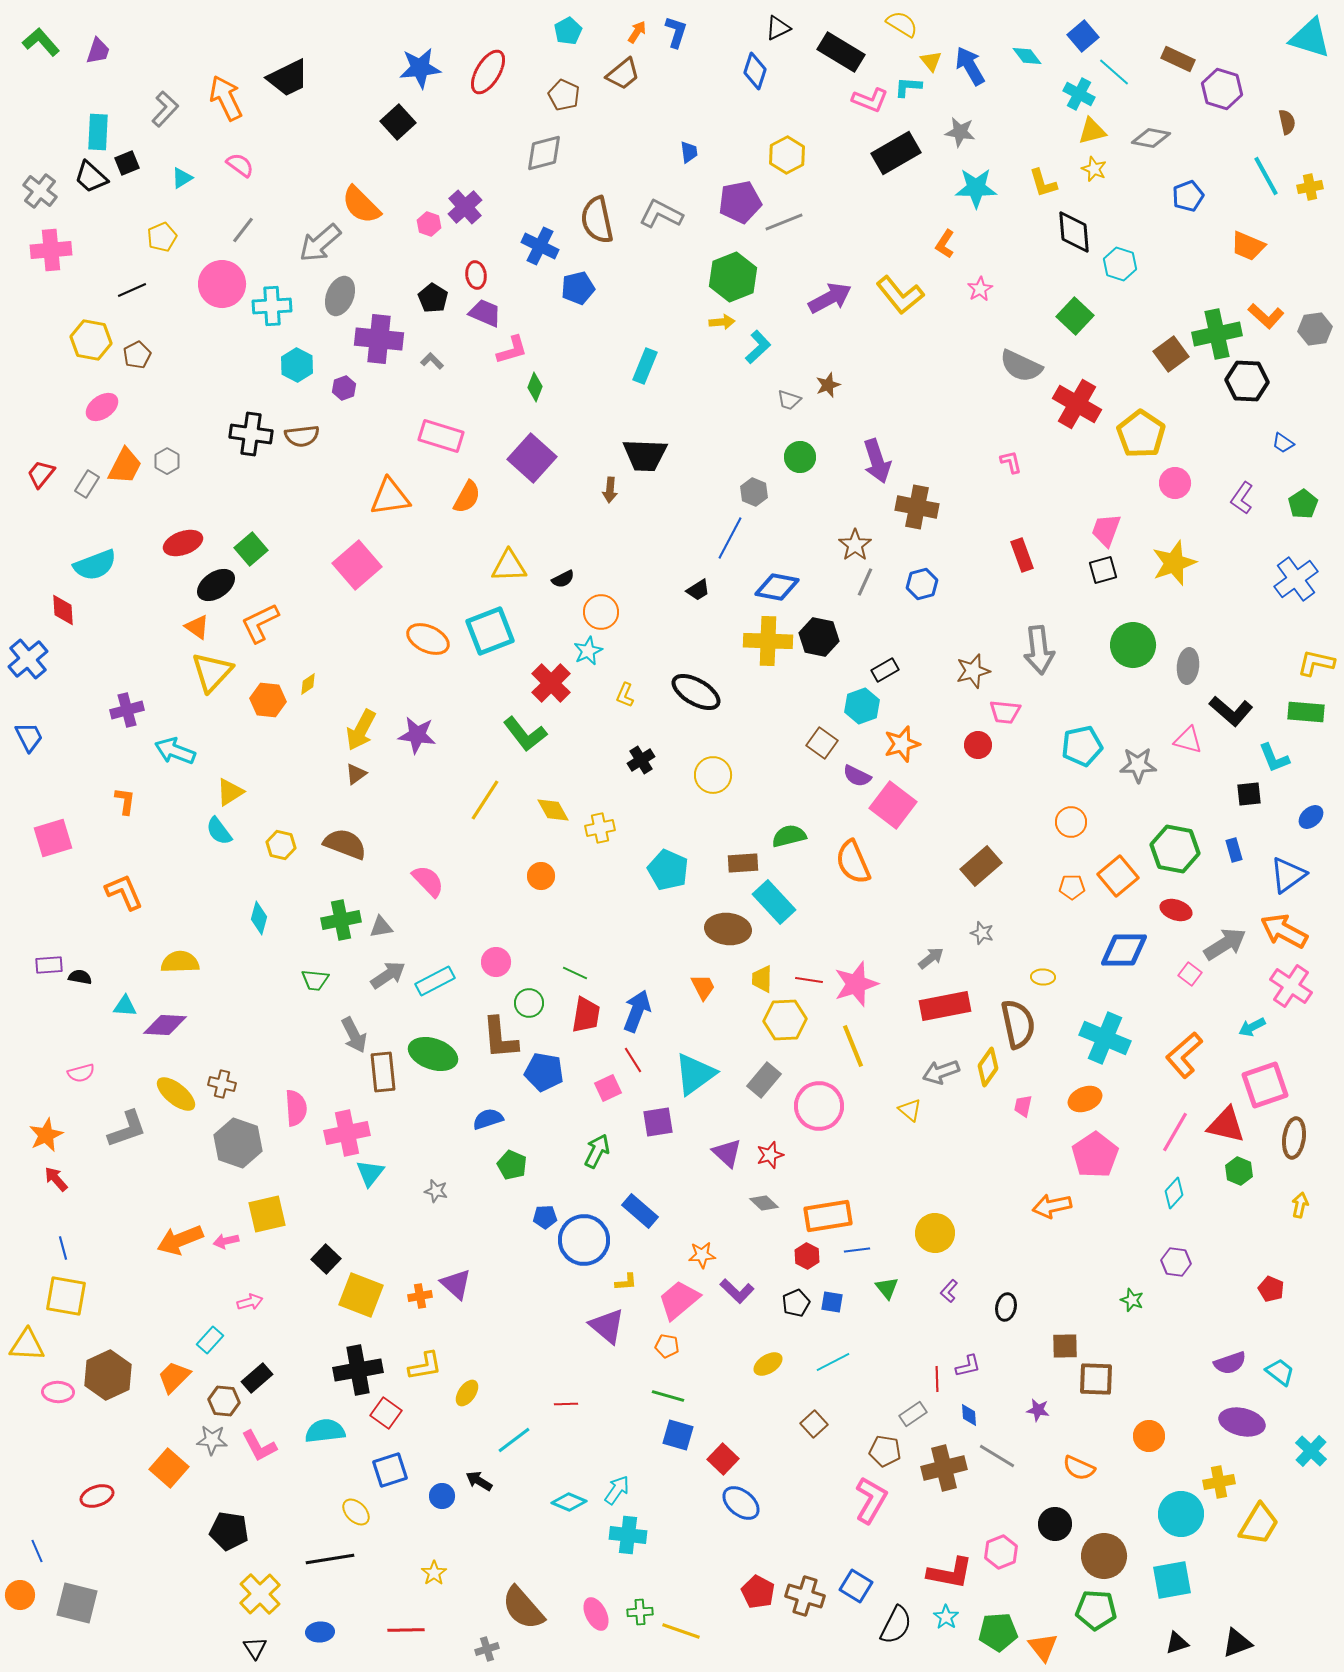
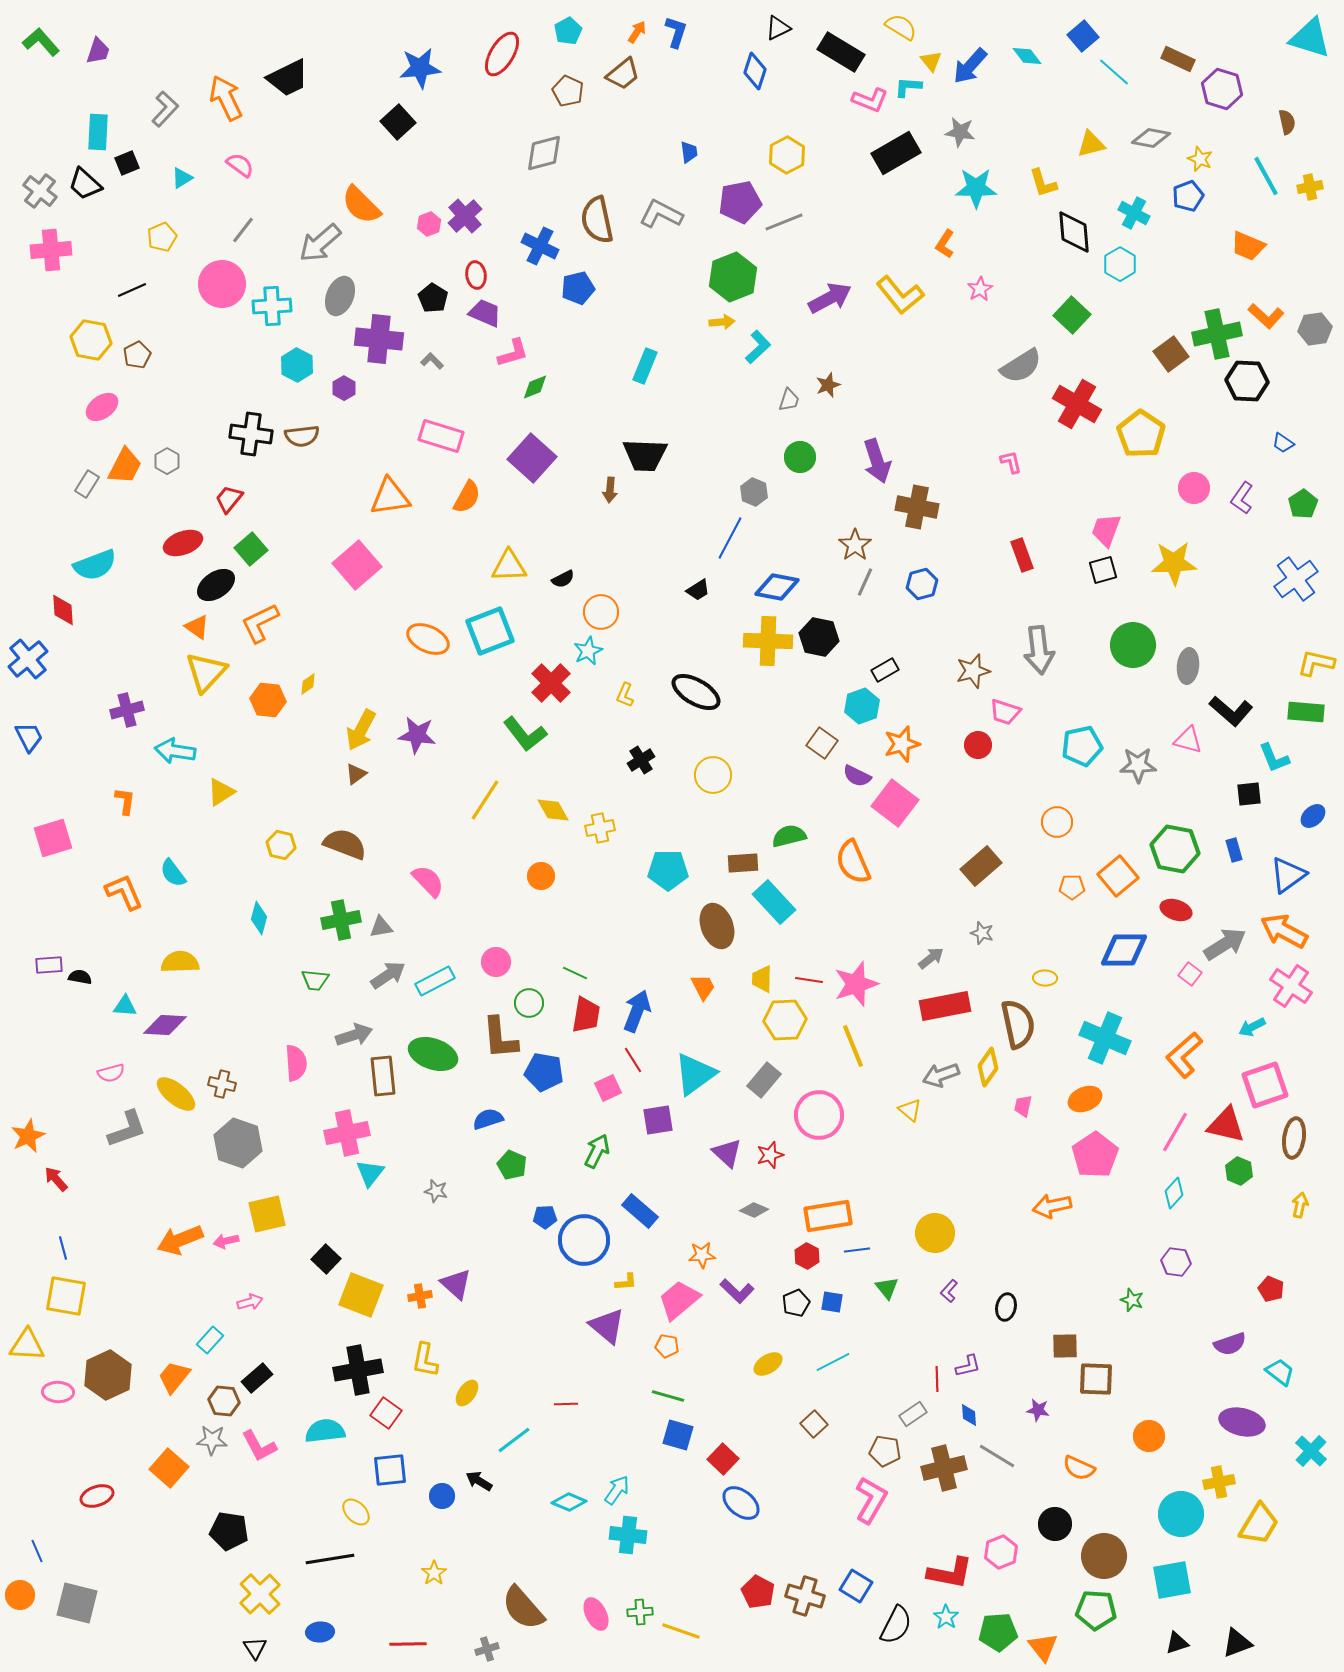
yellow semicircle at (902, 24): moved 1 px left, 3 px down
blue arrow at (970, 66): rotated 108 degrees counterclockwise
red ellipse at (488, 72): moved 14 px right, 18 px up
cyan cross at (1079, 94): moved 55 px right, 119 px down
brown pentagon at (564, 95): moved 4 px right, 4 px up
yellow triangle at (1092, 131): moved 1 px left, 13 px down
yellow star at (1094, 169): moved 106 px right, 10 px up
black trapezoid at (91, 177): moved 6 px left, 7 px down
purple cross at (465, 207): moved 9 px down
pink hexagon at (429, 224): rotated 20 degrees clockwise
cyan hexagon at (1120, 264): rotated 12 degrees clockwise
green square at (1075, 316): moved 3 px left, 1 px up
pink L-shape at (512, 350): moved 1 px right, 3 px down
gray semicircle at (1021, 366): rotated 57 degrees counterclockwise
green diamond at (535, 387): rotated 48 degrees clockwise
purple hexagon at (344, 388): rotated 10 degrees counterclockwise
gray trapezoid at (789, 400): rotated 90 degrees counterclockwise
red trapezoid at (41, 474): moved 188 px right, 25 px down
pink circle at (1175, 483): moved 19 px right, 5 px down
yellow star at (1174, 563): rotated 18 degrees clockwise
yellow triangle at (212, 672): moved 6 px left
pink trapezoid at (1005, 712): rotated 12 degrees clockwise
cyan arrow at (175, 751): rotated 12 degrees counterclockwise
yellow triangle at (230, 792): moved 9 px left
pink square at (893, 805): moved 2 px right, 2 px up
blue ellipse at (1311, 817): moved 2 px right, 1 px up
orange circle at (1071, 822): moved 14 px left
cyan semicircle at (219, 831): moved 46 px left, 42 px down
cyan pentagon at (668, 870): rotated 24 degrees counterclockwise
brown ellipse at (728, 929): moved 11 px left, 3 px up; rotated 63 degrees clockwise
yellow ellipse at (1043, 977): moved 2 px right, 1 px down
gray arrow at (354, 1035): rotated 81 degrees counterclockwise
brown rectangle at (383, 1072): moved 4 px down
gray arrow at (941, 1072): moved 3 px down
pink semicircle at (81, 1073): moved 30 px right
pink circle at (819, 1106): moved 9 px down
pink semicircle at (296, 1108): moved 45 px up
purple square at (658, 1122): moved 2 px up
orange star at (46, 1135): moved 18 px left, 1 px down
gray diamond at (764, 1203): moved 10 px left, 7 px down; rotated 20 degrees counterclockwise
purple semicircle at (1230, 1363): moved 19 px up
yellow L-shape at (425, 1366): moved 6 px up; rotated 111 degrees clockwise
orange trapezoid at (174, 1377): rotated 6 degrees counterclockwise
blue square at (390, 1470): rotated 12 degrees clockwise
red line at (406, 1630): moved 2 px right, 14 px down
